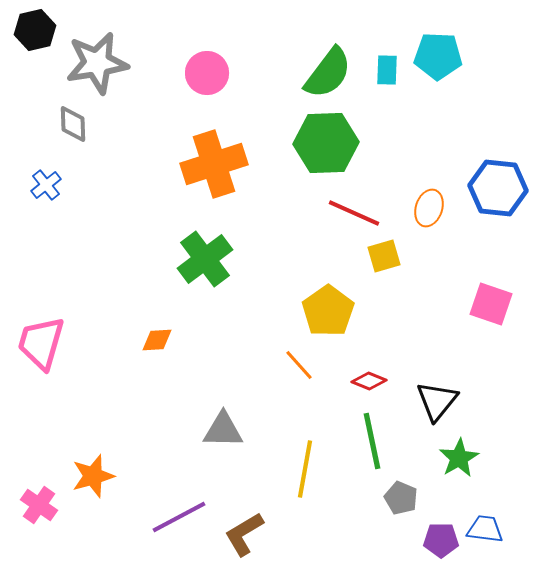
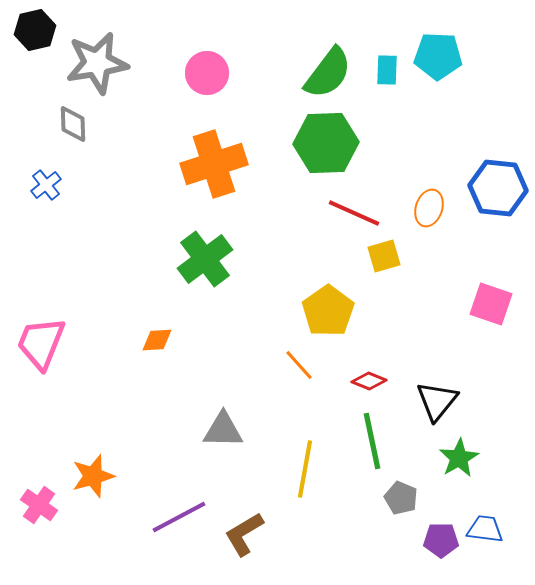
pink trapezoid: rotated 6 degrees clockwise
